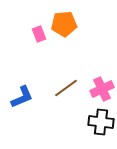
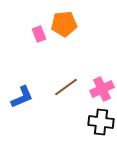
brown line: moved 1 px up
